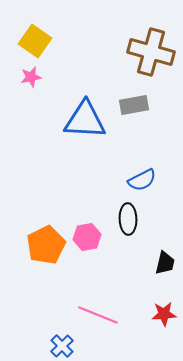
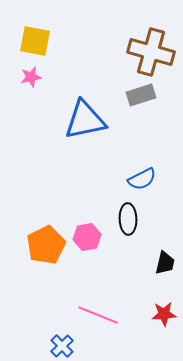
yellow square: rotated 24 degrees counterclockwise
gray rectangle: moved 7 px right, 10 px up; rotated 8 degrees counterclockwise
blue triangle: rotated 15 degrees counterclockwise
blue semicircle: moved 1 px up
